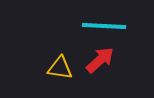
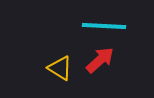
yellow triangle: rotated 24 degrees clockwise
